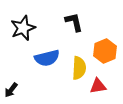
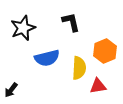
black L-shape: moved 3 px left
